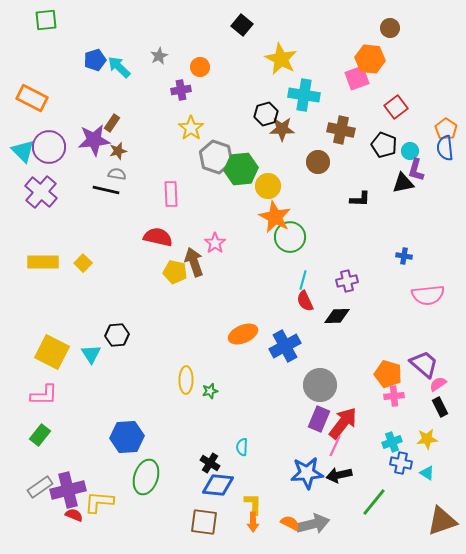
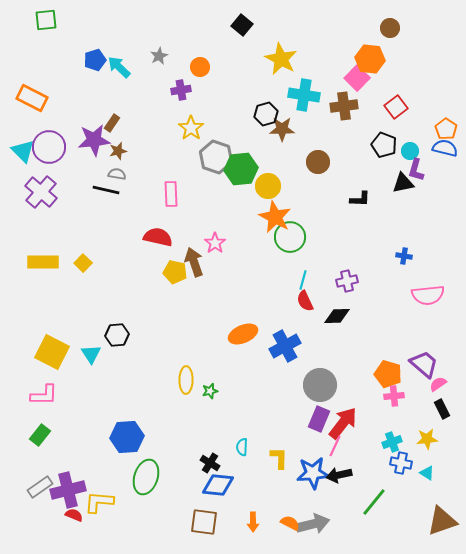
pink square at (357, 78): rotated 25 degrees counterclockwise
brown cross at (341, 130): moved 3 px right, 24 px up; rotated 20 degrees counterclockwise
blue semicircle at (445, 148): rotated 110 degrees clockwise
black rectangle at (440, 407): moved 2 px right, 2 px down
blue star at (307, 473): moved 6 px right
yellow L-shape at (253, 504): moved 26 px right, 46 px up
